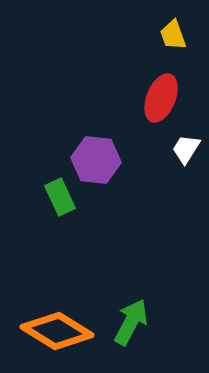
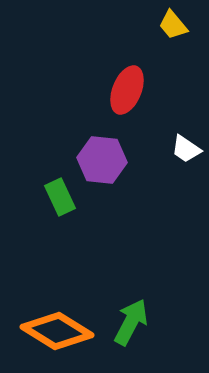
yellow trapezoid: moved 10 px up; rotated 20 degrees counterclockwise
red ellipse: moved 34 px left, 8 px up
white trapezoid: rotated 88 degrees counterclockwise
purple hexagon: moved 6 px right
